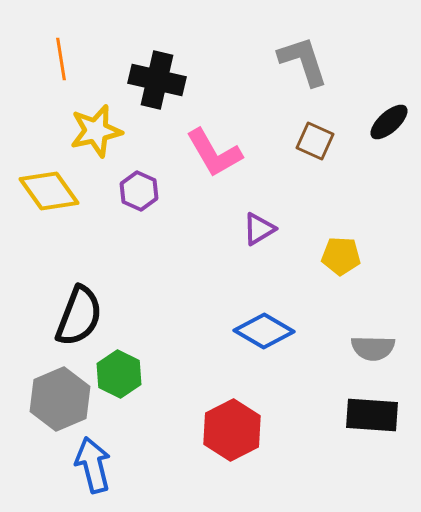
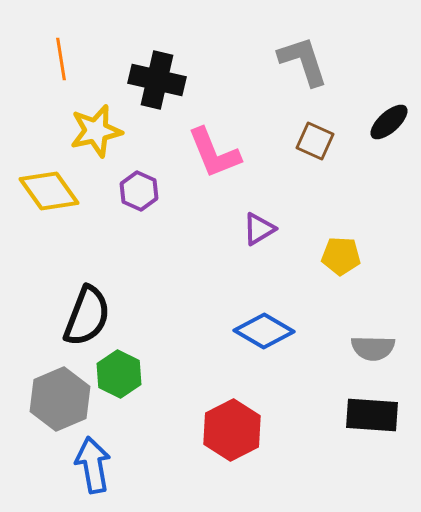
pink L-shape: rotated 8 degrees clockwise
black semicircle: moved 8 px right
blue arrow: rotated 4 degrees clockwise
